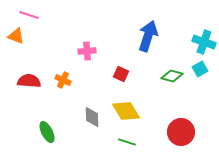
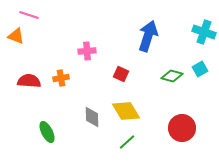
cyan cross: moved 10 px up
orange cross: moved 2 px left, 2 px up; rotated 35 degrees counterclockwise
red circle: moved 1 px right, 4 px up
green line: rotated 60 degrees counterclockwise
